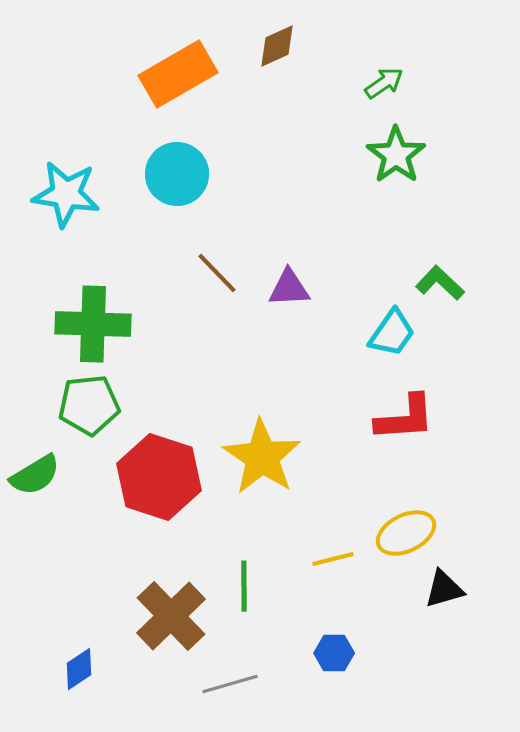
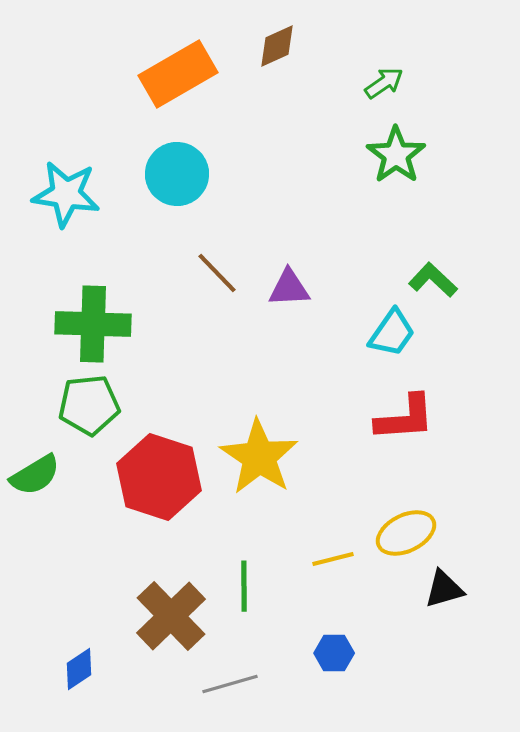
green L-shape: moved 7 px left, 3 px up
yellow star: moved 3 px left
